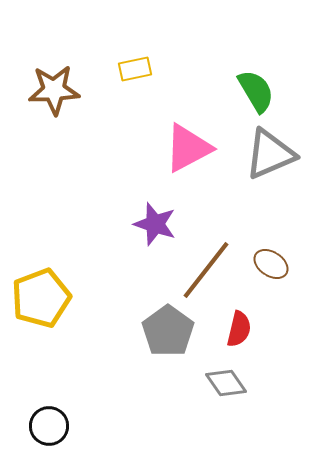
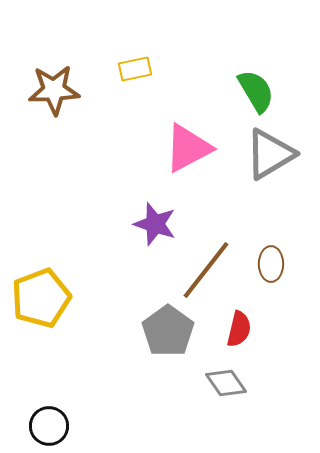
gray triangle: rotated 8 degrees counterclockwise
brown ellipse: rotated 56 degrees clockwise
